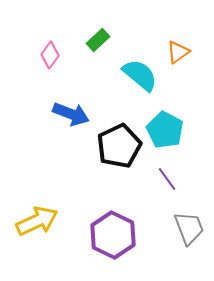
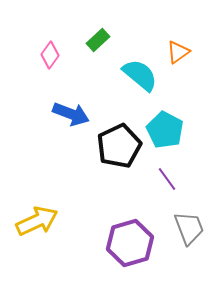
purple hexagon: moved 17 px right, 8 px down; rotated 18 degrees clockwise
